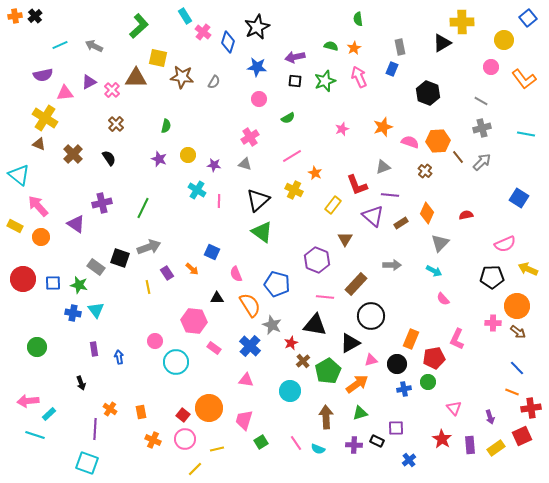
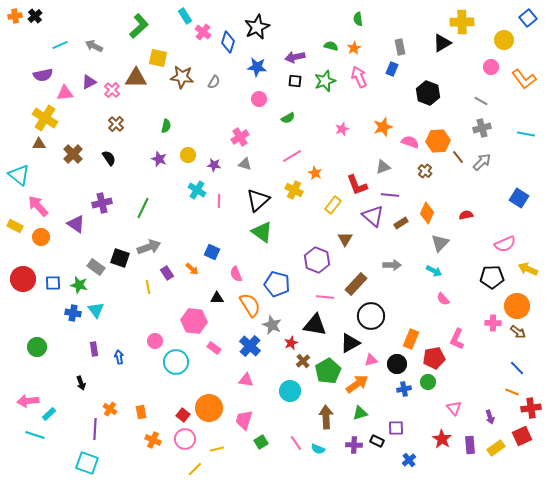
pink cross at (250, 137): moved 10 px left
brown triangle at (39, 144): rotated 24 degrees counterclockwise
